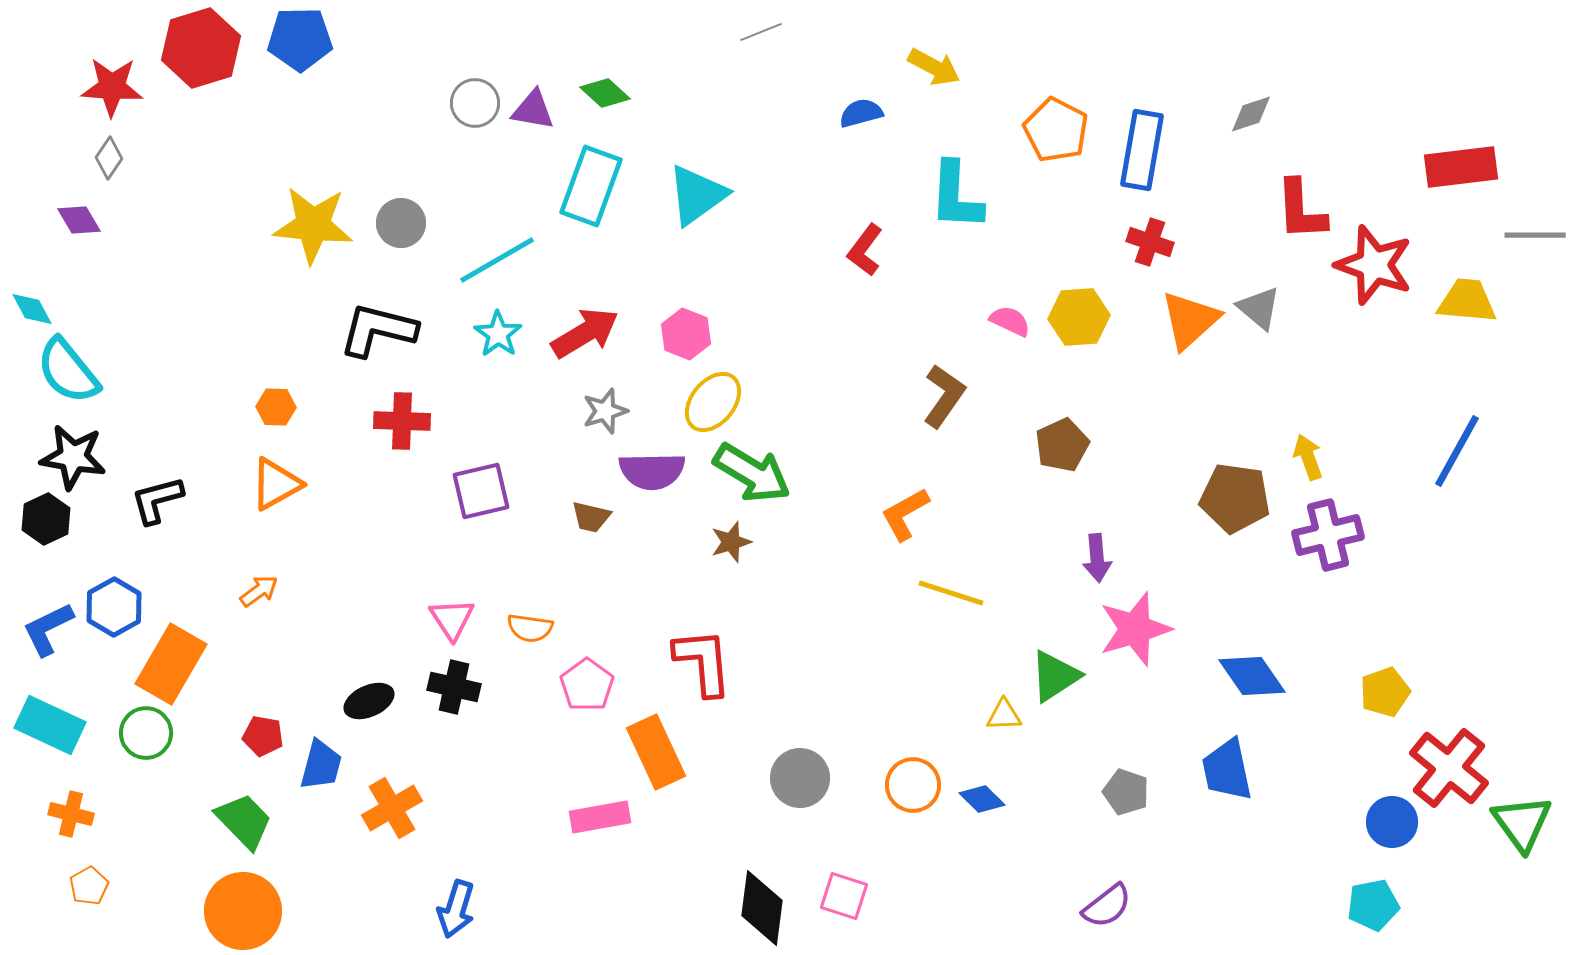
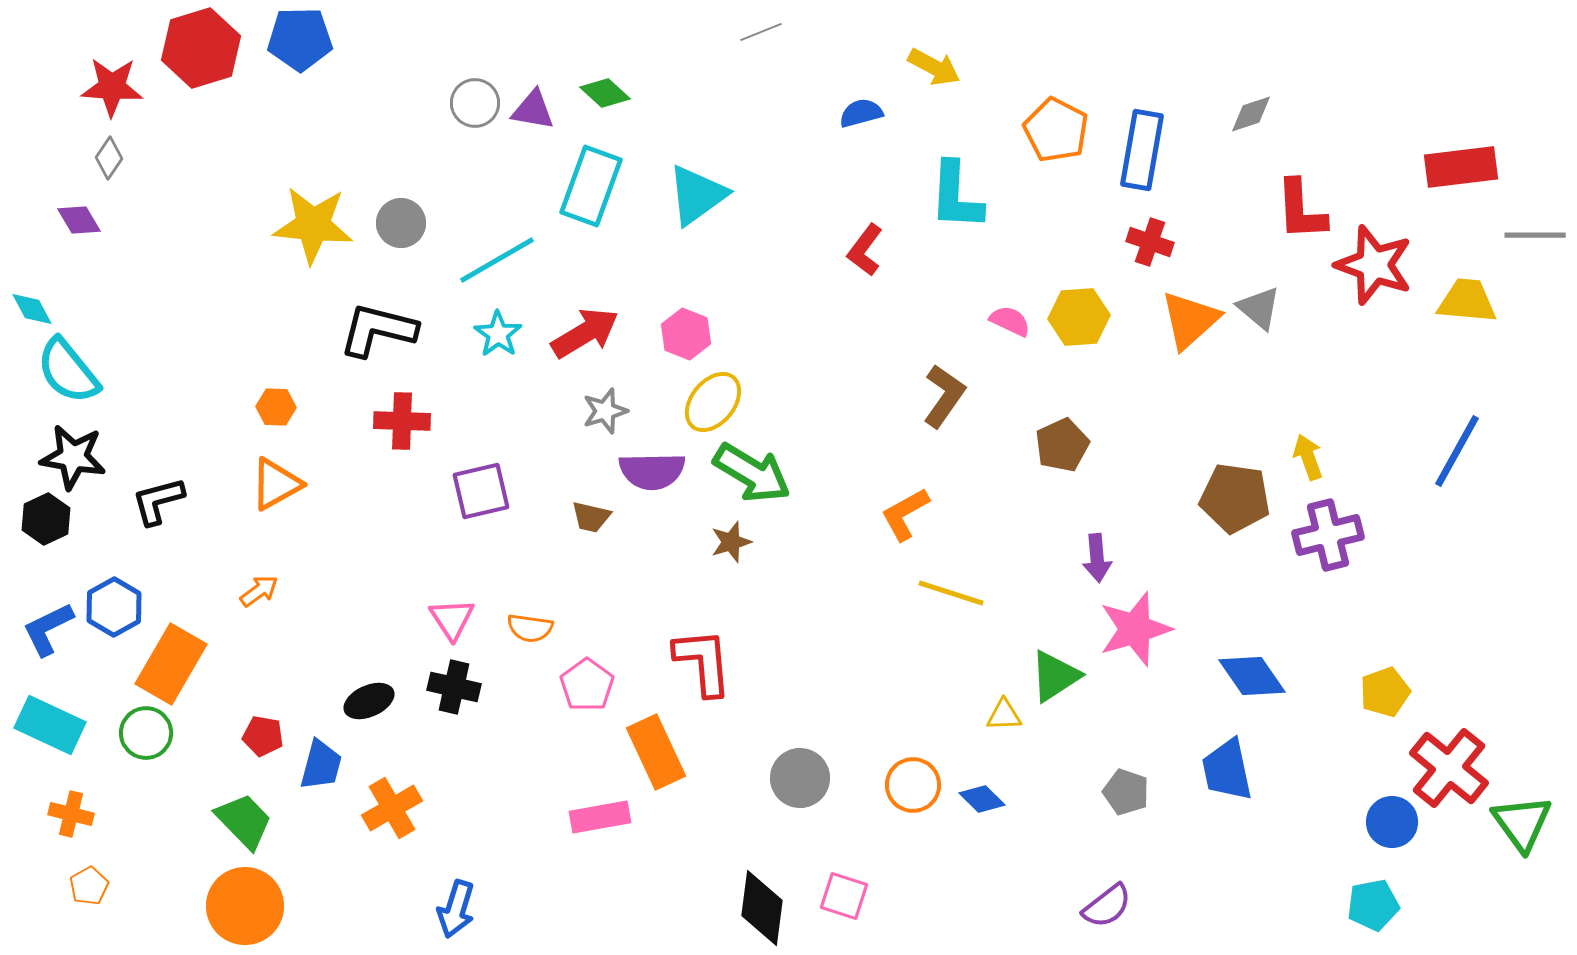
black L-shape at (157, 500): moved 1 px right, 1 px down
orange circle at (243, 911): moved 2 px right, 5 px up
